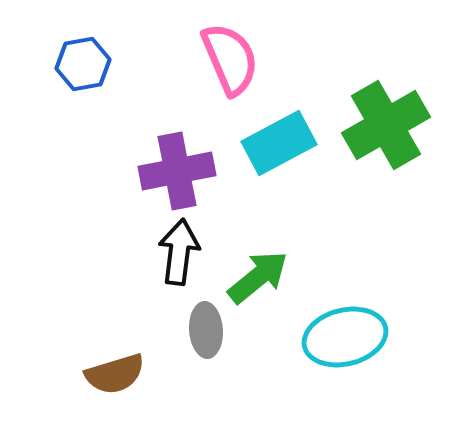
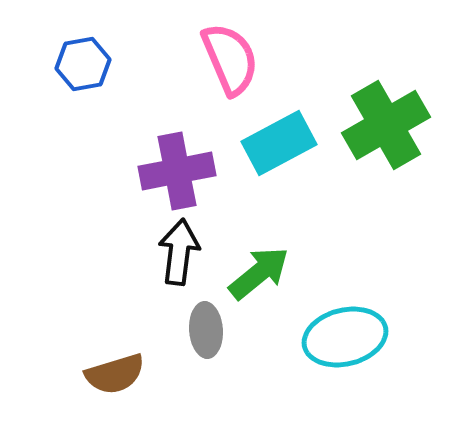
green arrow: moved 1 px right, 4 px up
